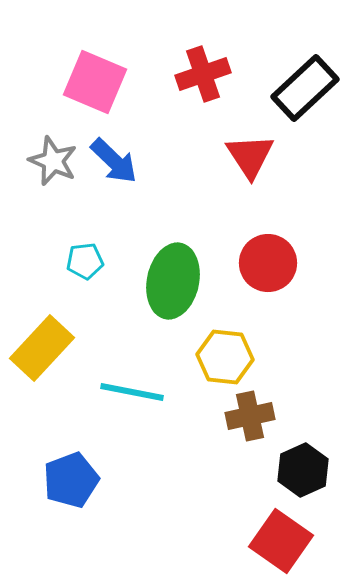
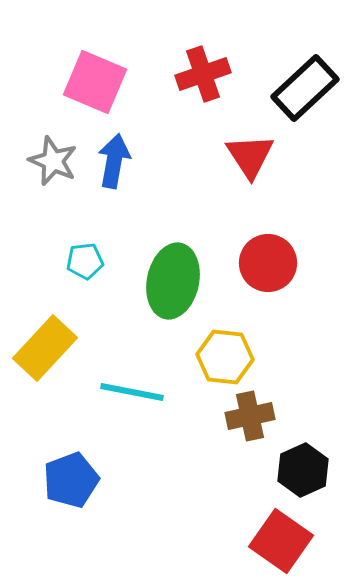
blue arrow: rotated 124 degrees counterclockwise
yellow rectangle: moved 3 px right
